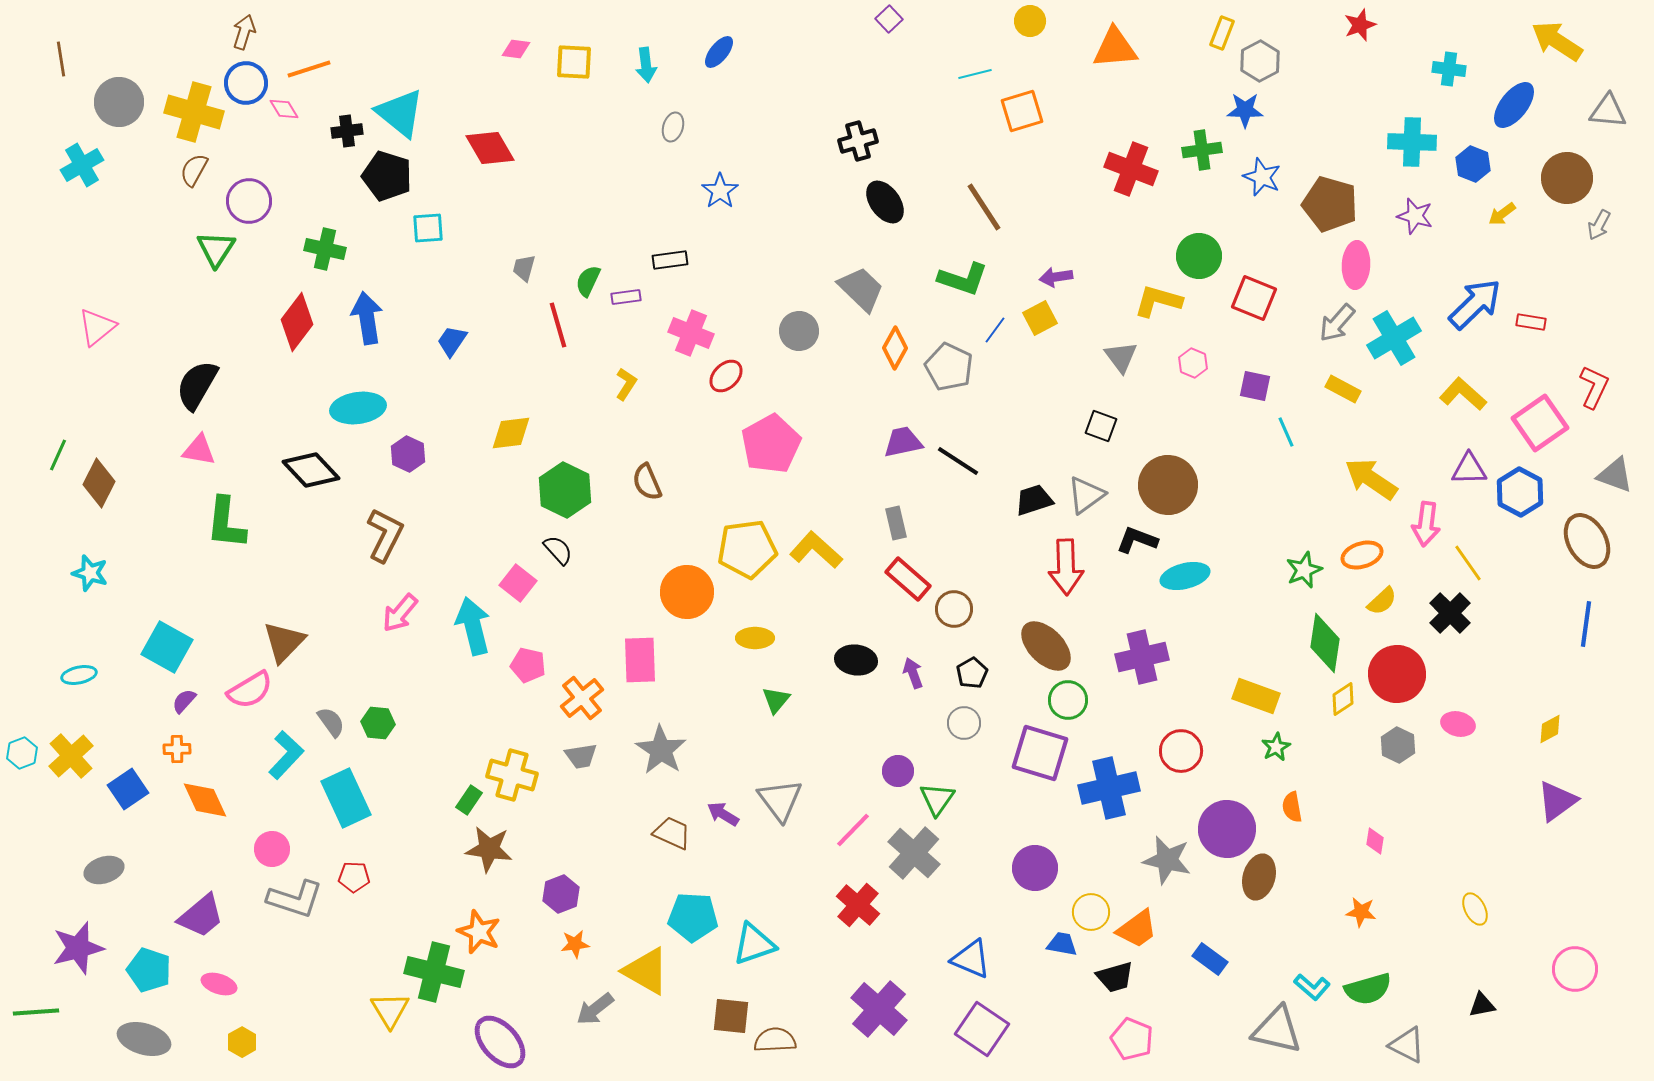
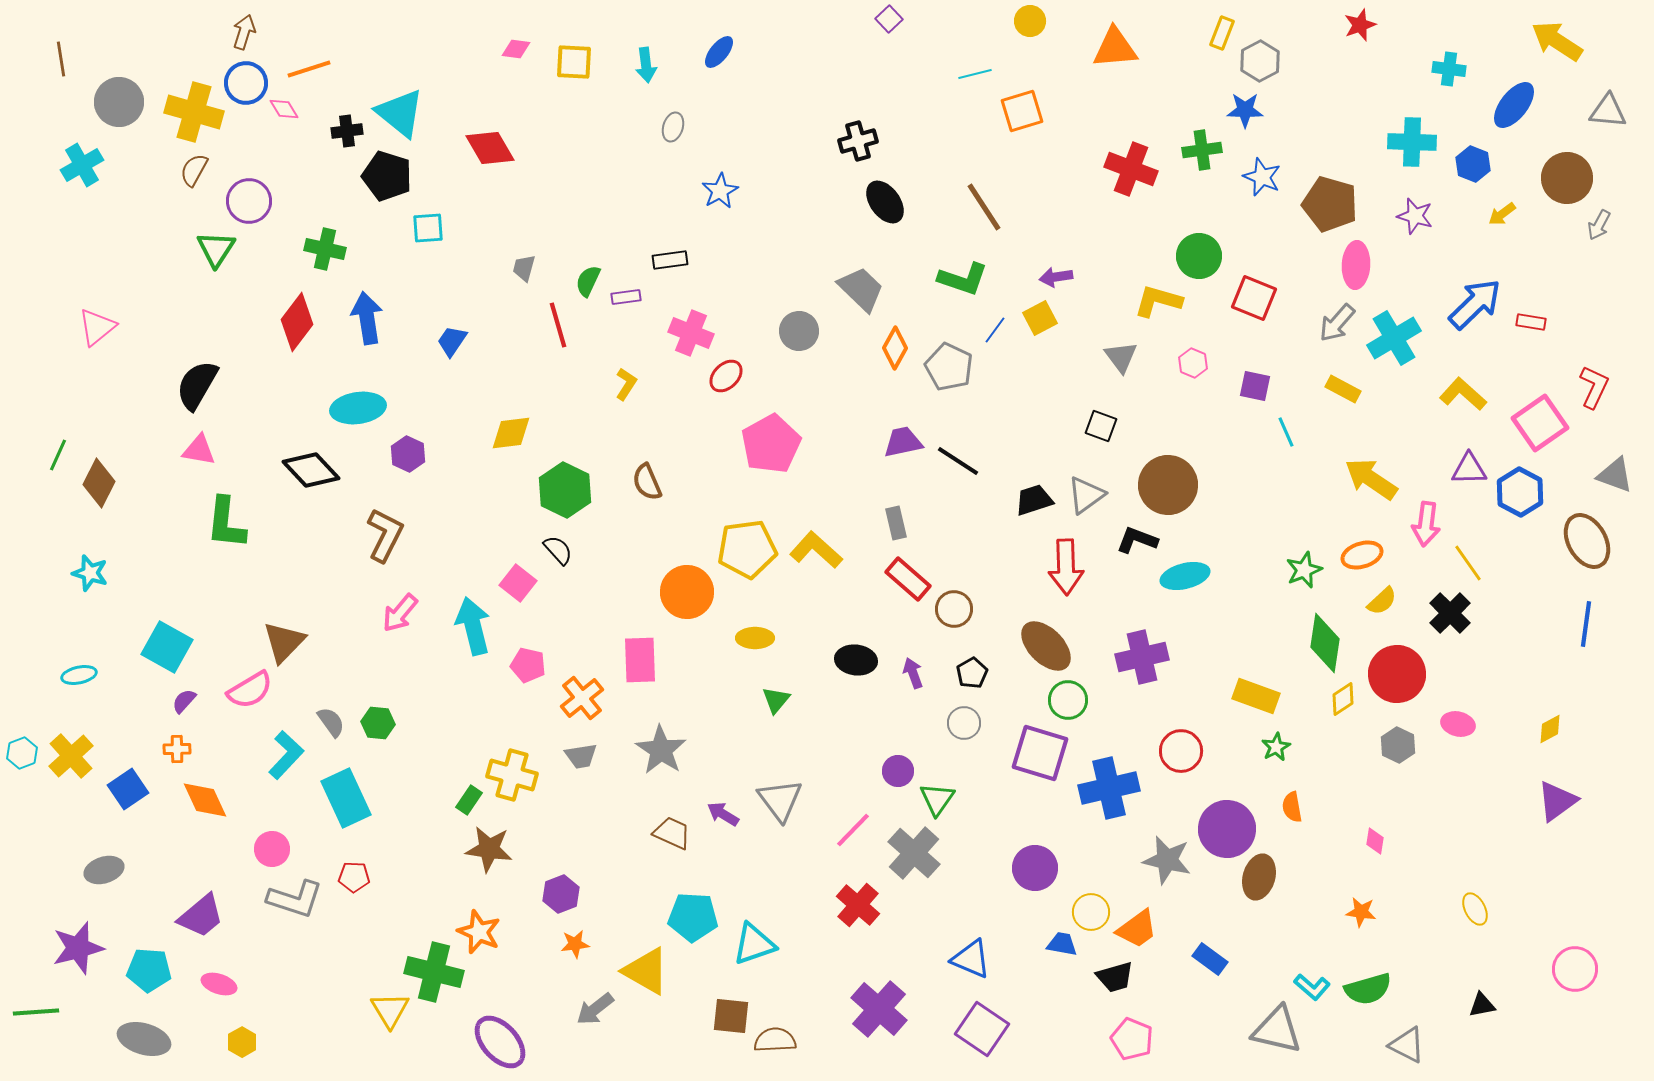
blue star at (720, 191): rotated 6 degrees clockwise
cyan pentagon at (149, 970): rotated 15 degrees counterclockwise
